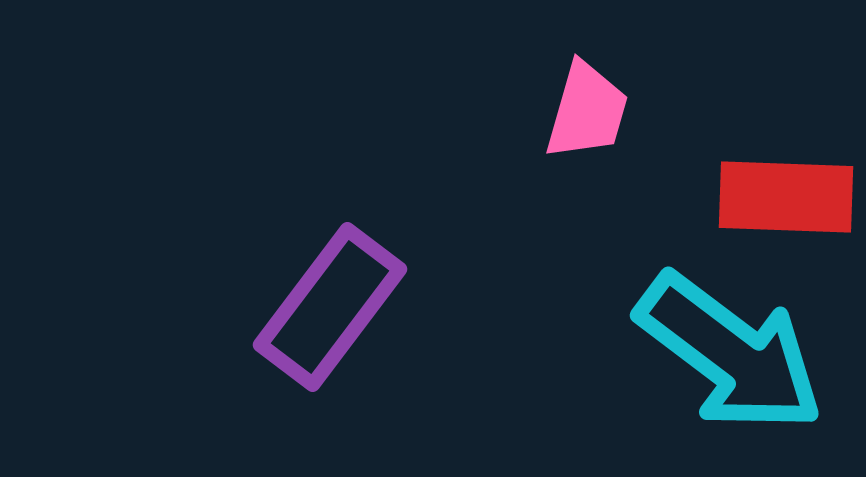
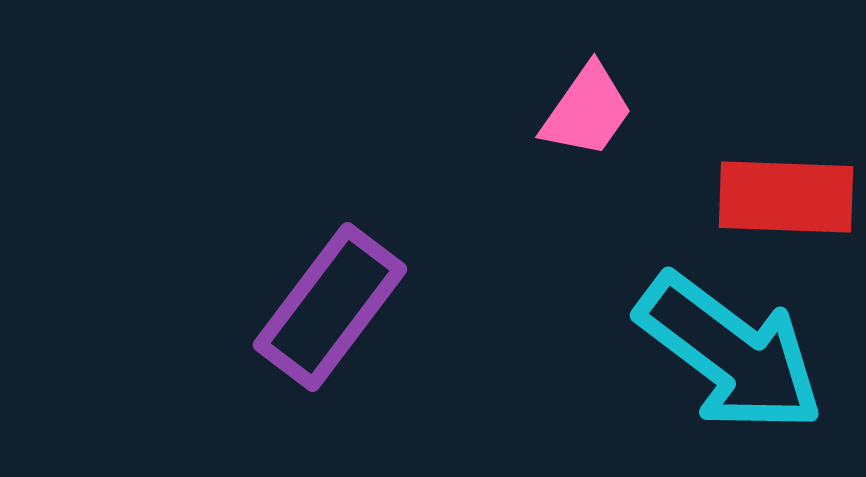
pink trapezoid: rotated 19 degrees clockwise
